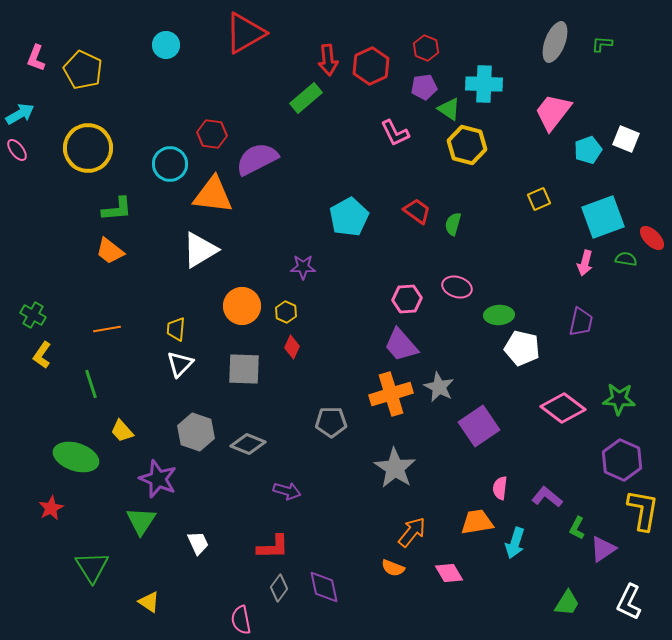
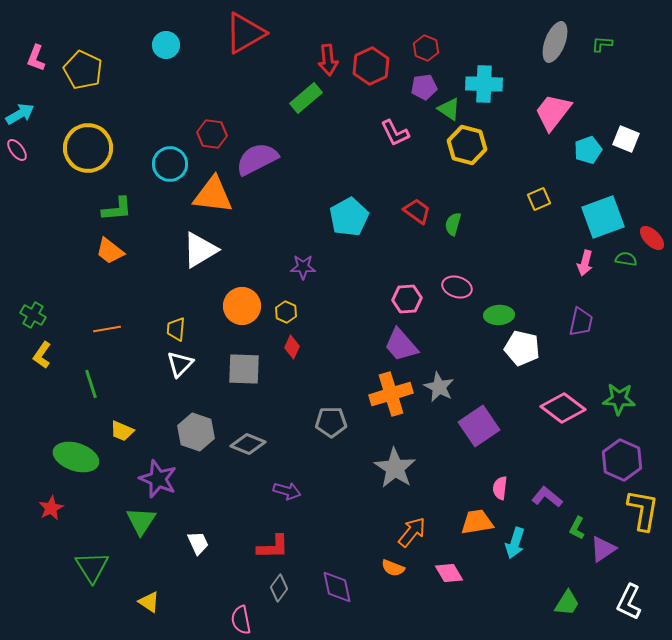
yellow trapezoid at (122, 431): rotated 25 degrees counterclockwise
purple diamond at (324, 587): moved 13 px right
